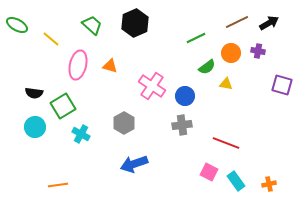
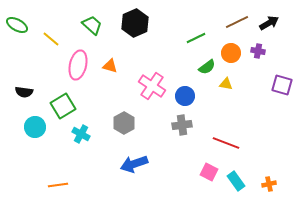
black semicircle: moved 10 px left, 1 px up
